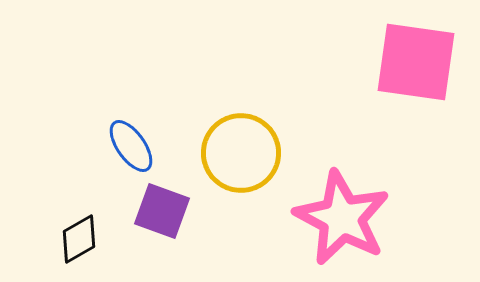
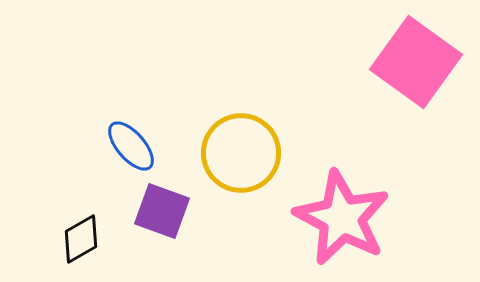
pink square: rotated 28 degrees clockwise
blue ellipse: rotated 6 degrees counterclockwise
black diamond: moved 2 px right
